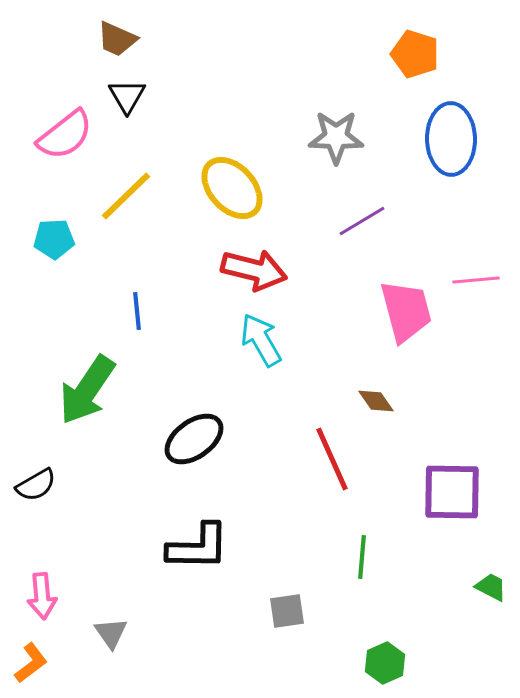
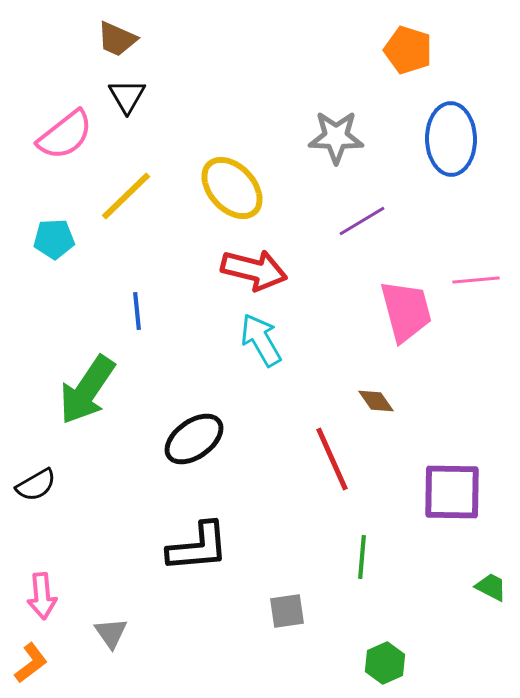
orange pentagon: moved 7 px left, 4 px up
black L-shape: rotated 6 degrees counterclockwise
